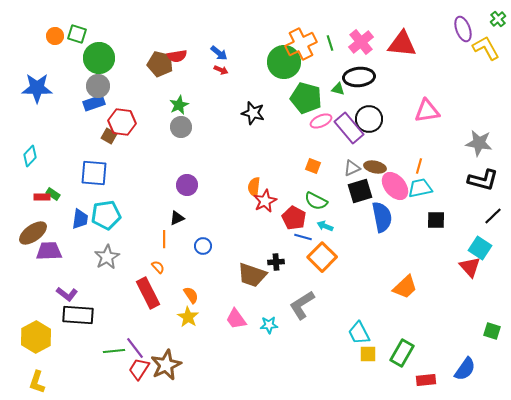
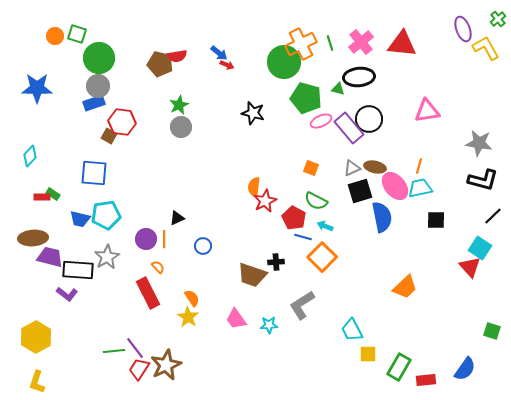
red arrow at (221, 70): moved 6 px right, 5 px up
orange square at (313, 166): moved 2 px left, 2 px down
purple circle at (187, 185): moved 41 px left, 54 px down
blue trapezoid at (80, 219): rotated 95 degrees clockwise
brown ellipse at (33, 233): moved 5 px down; rotated 32 degrees clockwise
purple trapezoid at (49, 251): moved 1 px right, 6 px down; rotated 16 degrees clockwise
orange semicircle at (191, 295): moved 1 px right, 3 px down
black rectangle at (78, 315): moved 45 px up
cyan trapezoid at (359, 333): moved 7 px left, 3 px up
green rectangle at (402, 353): moved 3 px left, 14 px down
